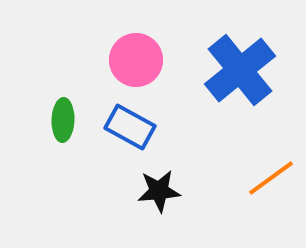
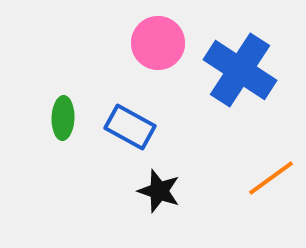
pink circle: moved 22 px right, 17 px up
blue cross: rotated 18 degrees counterclockwise
green ellipse: moved 2 px up
black star: rotated 24 degrees clockwise
